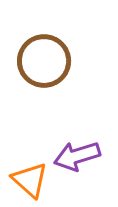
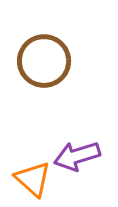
orange triangle: moved 3 px right, 1 px up
